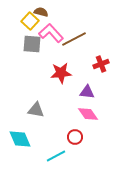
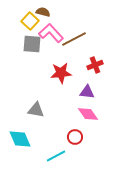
brown semicircle: moved 2 px right
red cross: moved 6 px left, 1 px down
